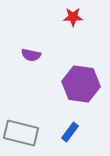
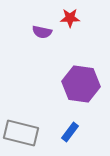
red star: moved 3 px left, 1 px down
purple semicircle: moved 11 px right, 23 px up
